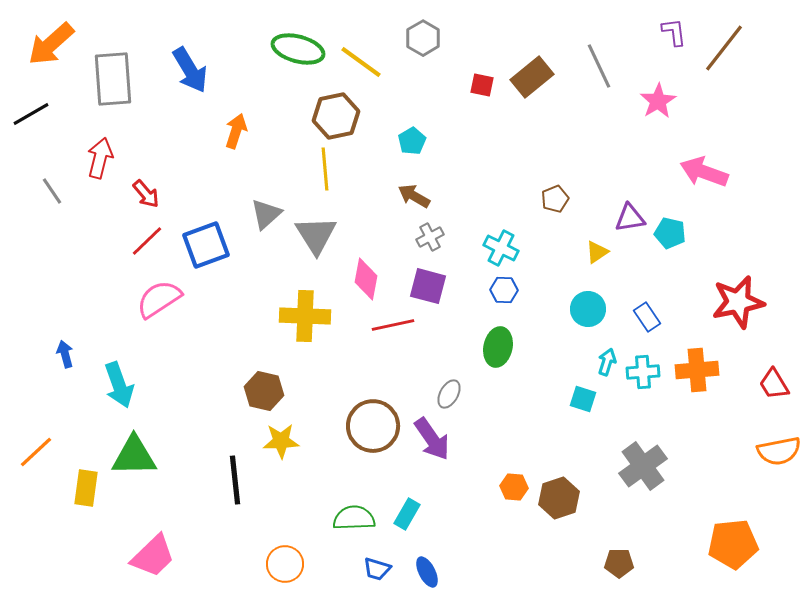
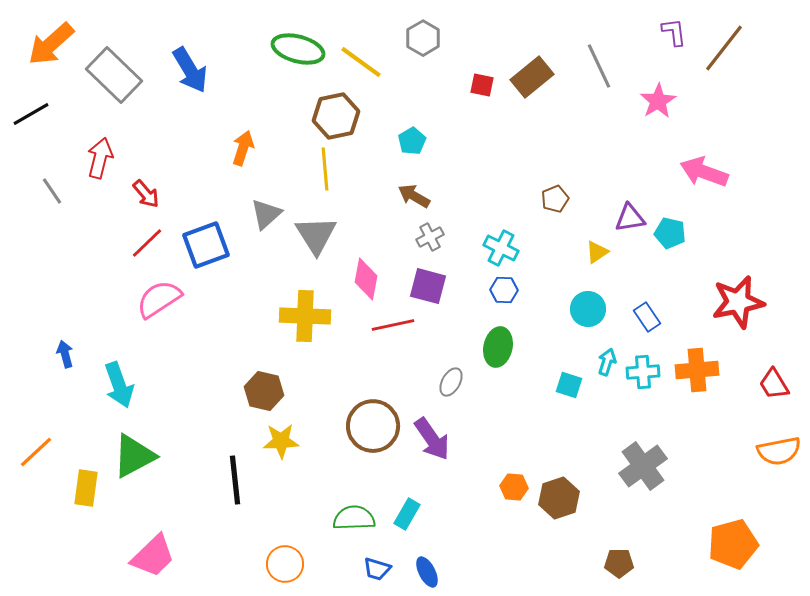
gray rectangle at (113, 79): moved 1 px right, 4 px up; rotated 42 degrees counterclockwise
orange arrow at (236, 131): moved 7 px right, 17 px down
red line at (147, 241): moved 2 px down
gray ellipse at (449, 394): moved 2 px right, 12 px up
cyan square at (583, 399): moved 14 px left, 14 px up
green triangle at (134, 456): rotated 27 degrees counterclockwise
orange pentagon at (733, 544): rotated 9 degrees counterclockwise
